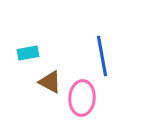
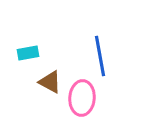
blue line: moved 2 px left
